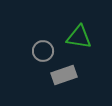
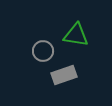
green triangle: moved 3 px left, 2 px up
